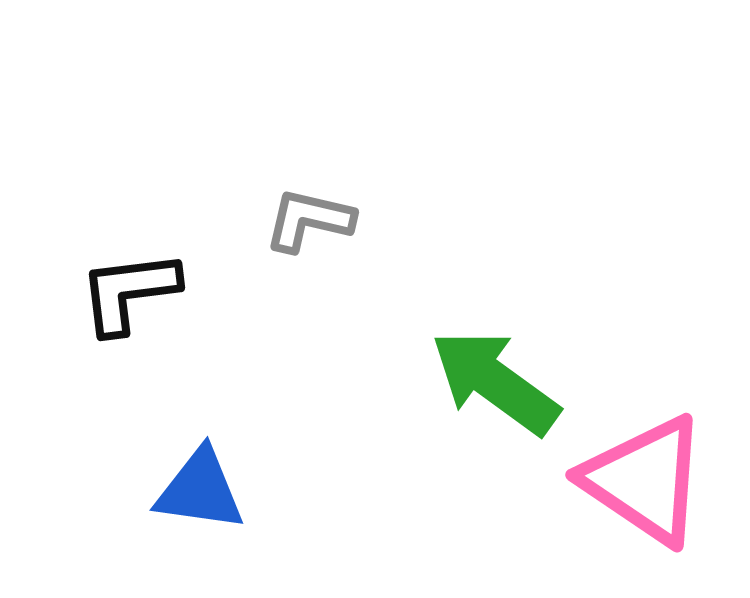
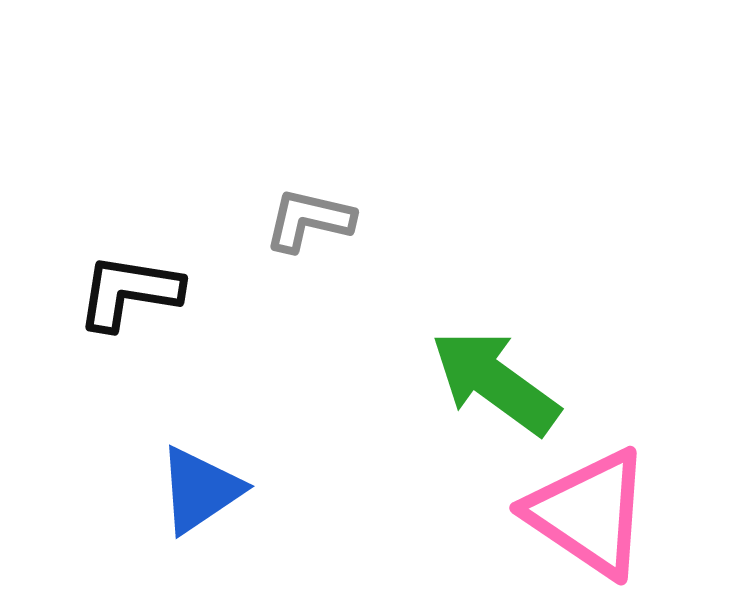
black L-shape: rotated 16 degrees clockwise
pink triangle: moved 56 px left, 33 px down
blue triangle: rotated 42 degrees counterclockwise
